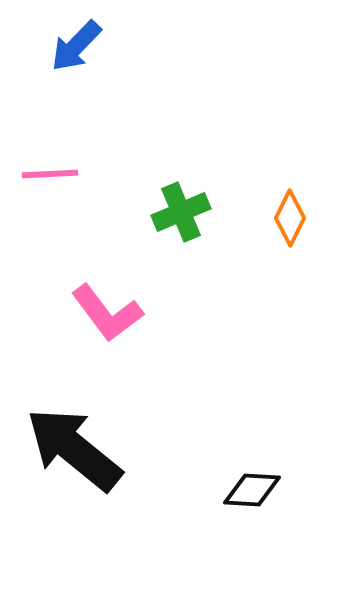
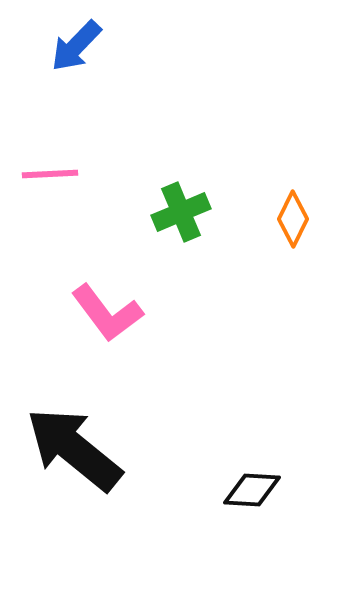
orange diamond: moved 3 px right, 1 px down
